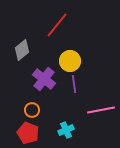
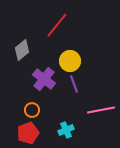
purple line: rotated 12 degrees counterclockwise
red pentagon: rotated 30 degrees clockwise
